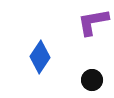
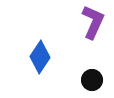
purple L-shape: rotated 124 degrees clockwise
